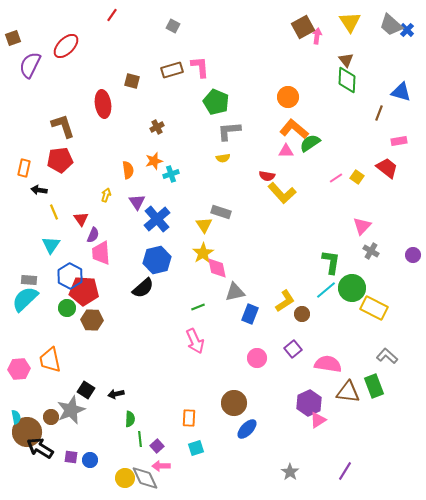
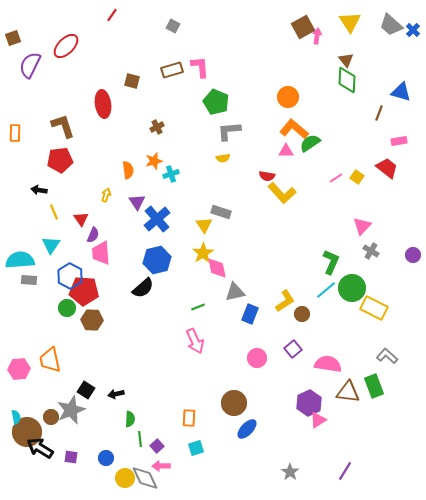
blue cross at (407, 30): moved 6 px right
orange rectangle at (24, 168): moved 9 px left, 35 px up; rotated 12 degrees counterclockwise
green L-shape at (331, 262): rotated 15 degrees clockwise
cyan semicircle at (25, 299): moved 5 px left, 39 px up; rotated 40 degrees clockwise
blue circle at (90, 460): moved 16 px right, 2 px up
